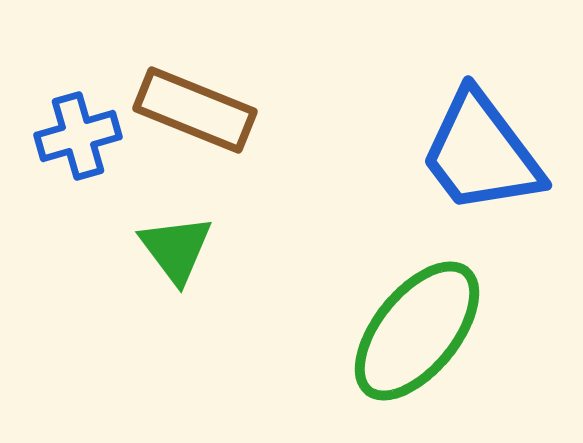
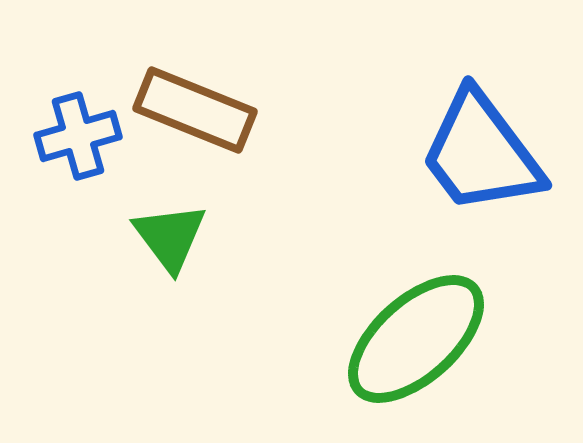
green triangle: moved 6 px left, 12 px up
green ellipse: moved 1 px left, 8 px down; rotated 9 degrees clockwise
